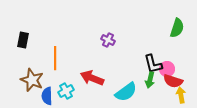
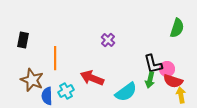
purple cross: rotated 16 degrees clockwise
